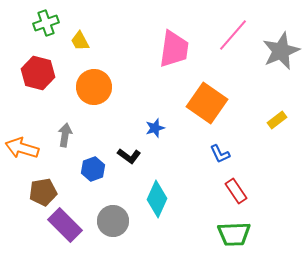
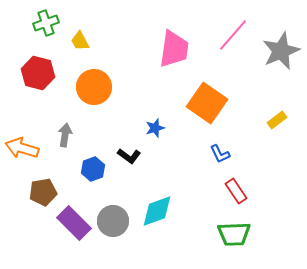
cyan diamond: moved 12 px down; rotated 45 degrees clockwise
purple rectangle: moved 9 px right, 2 px up
